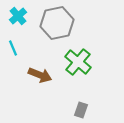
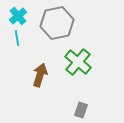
cyan line: moved 4 px right, 10 px up; rotated 14 degrees clockwise
brown arrow: rotated 95 degrees counterclockwise
